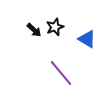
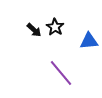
black star: rotated 18 degrees counterclockwise
blue triangle: moved 2 px right, 2 px down; rotated 36 degrees counterclockwise
